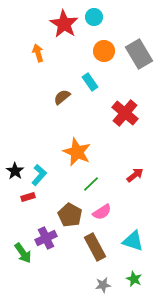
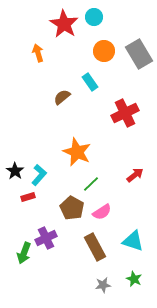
red cross: rotated 24 degrees clockwise
brown pentagon: moved 2 px right, 7 px up
green arrow: moved 1 px right; rotated 55 degrees clockwise
